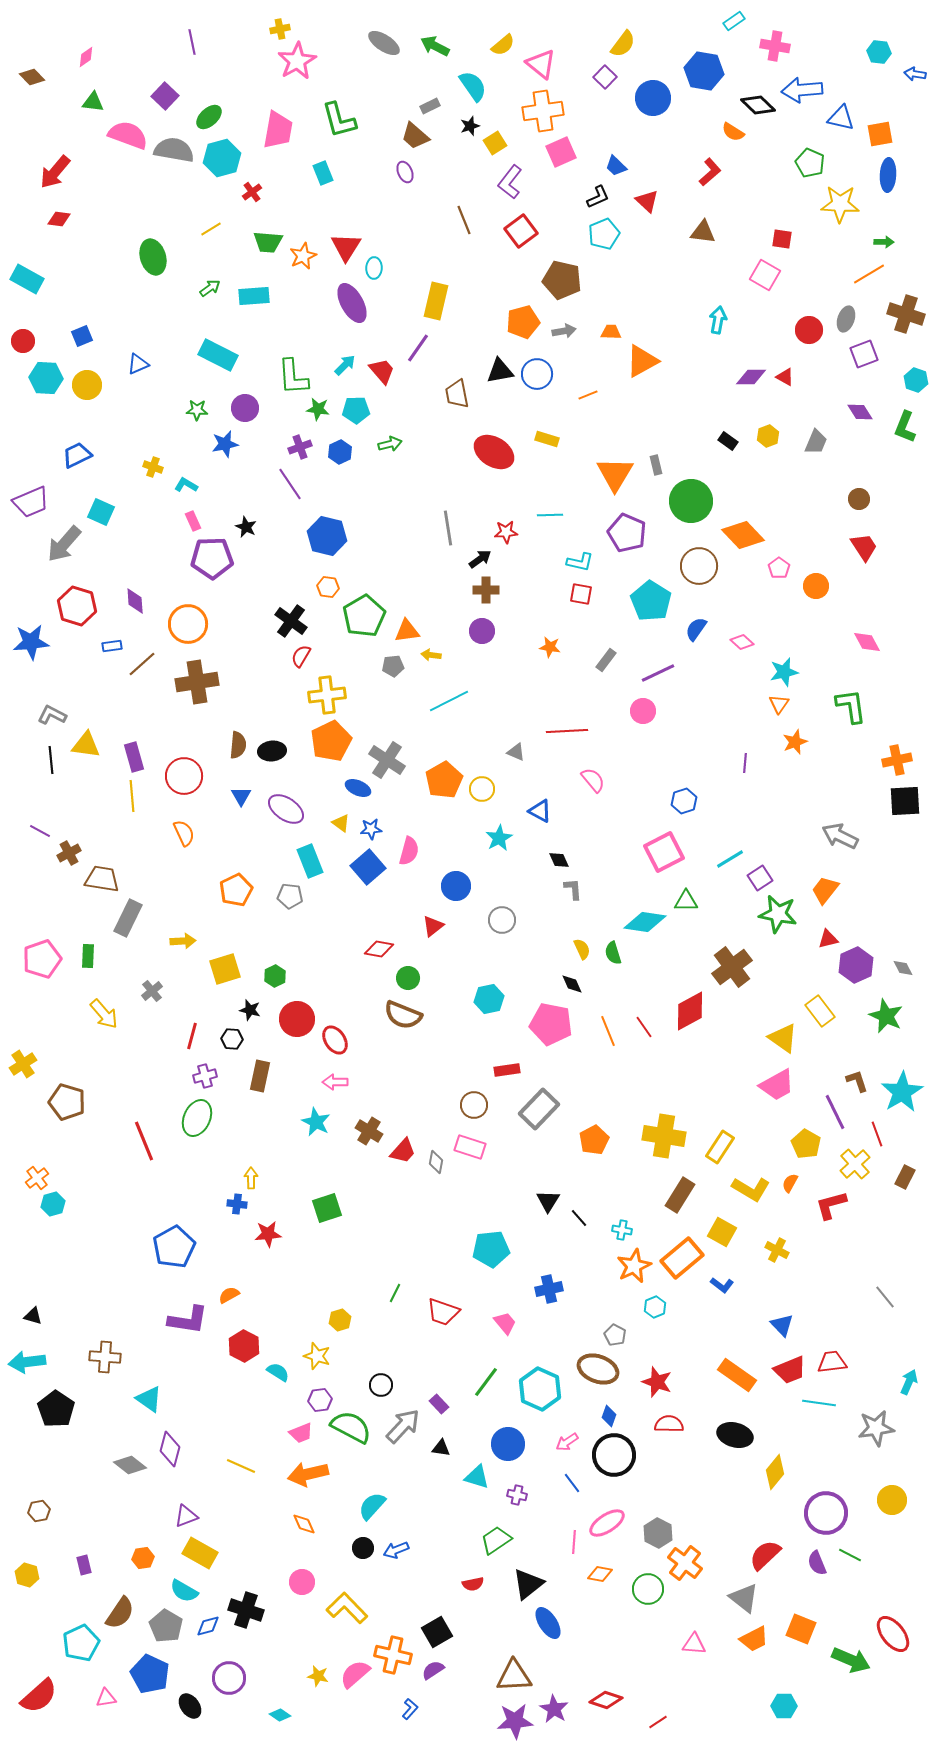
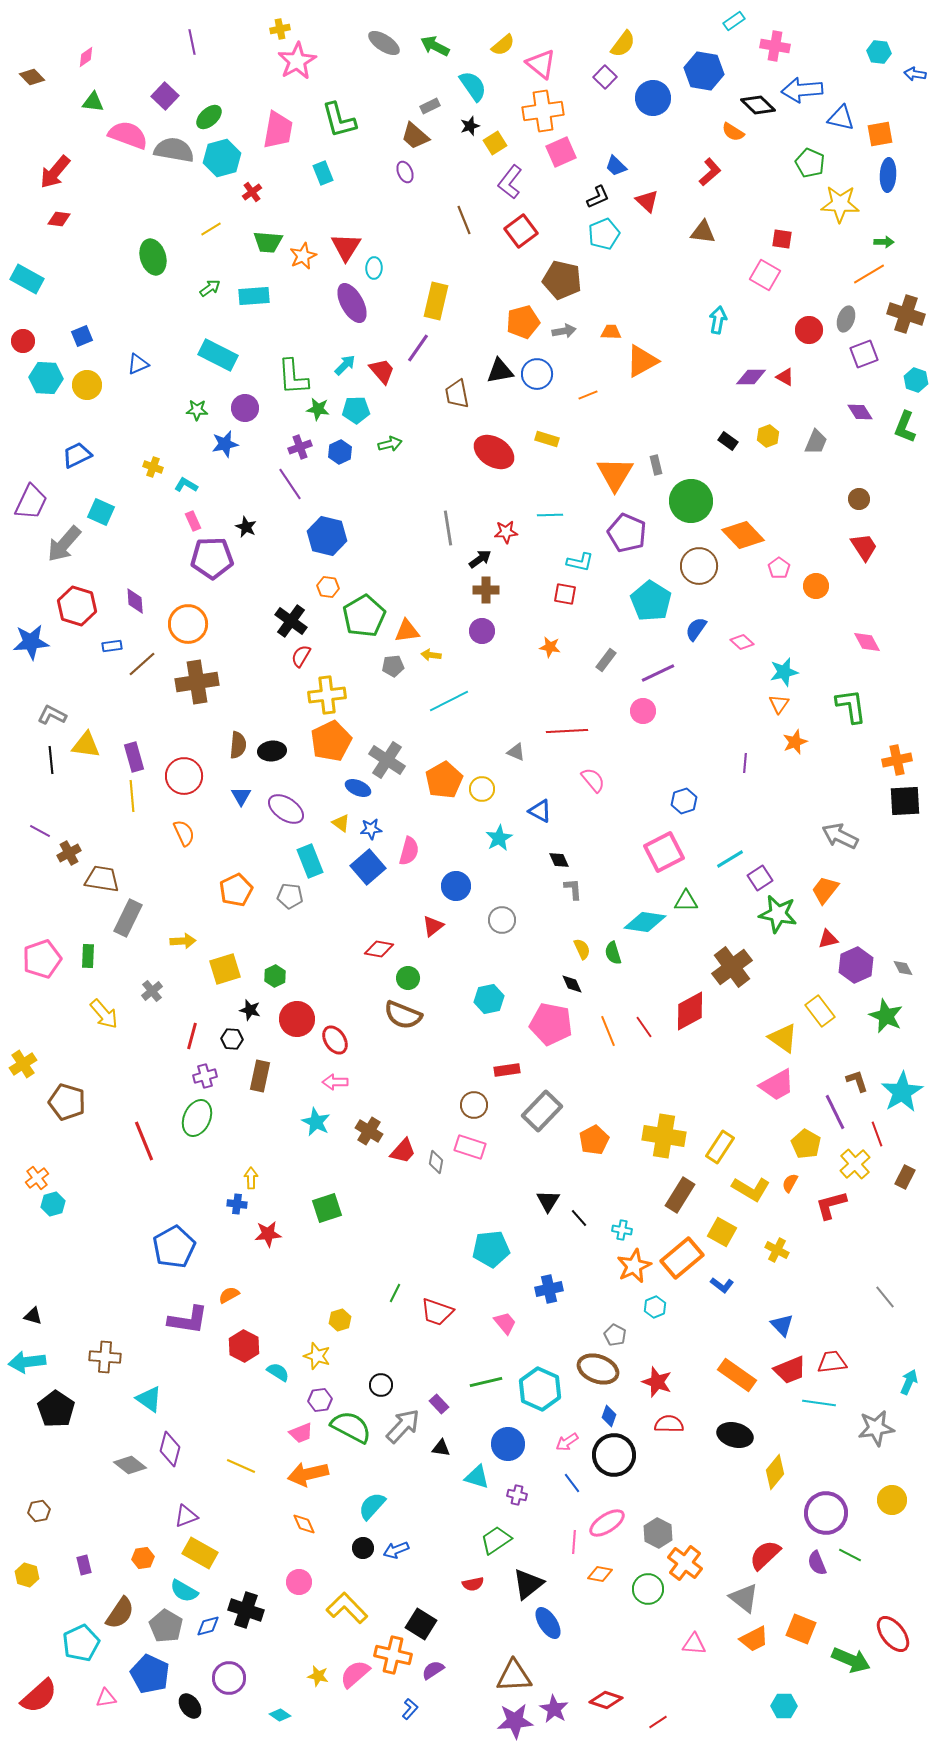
purple trapezoid at (31, 502): rotated 42 degrees counterclockwise
red square at (581, 594): moved 16 px left
gray rectangle at (539, 1109): moved 3 px right, 2 px down
red trapezoid at (443, 1312): moved 6 px left
green line at (486, 1382): rotated 40 degrees clockwise
pink circle at (302, 1582): moved 3 px left
black square at (437, 1632): moved 16 px left, 8 px up; rotated 28 degrees counterclockwise
